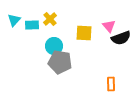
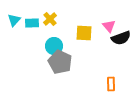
cyan rectangle: moved 2 px up
gray pentagon: rotated 15 degrees clockwise
